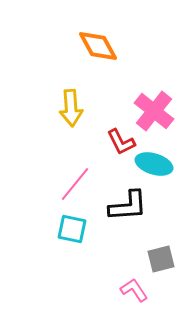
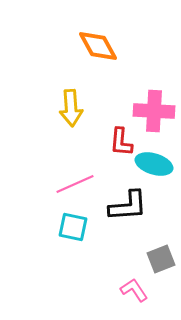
pink cross: rotated 36 degrees counterclockwise
red L-shape: rotated 32 degrees clockwise
pink line: rotated 27 degrees clockwise
cyan square: moved 1 px right, 2 px up
gray square: rotated 8 degrees counterclockwise
